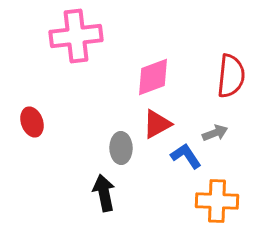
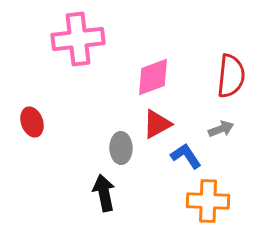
pink cross: moved 2 px right, 3 px down
gray arrow: moved 6 px right, 4 px up
orange cross: moved 9 px left
